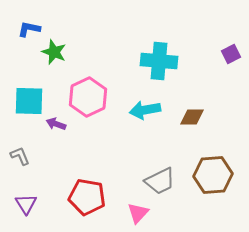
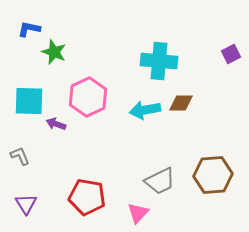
brown diamond: moved 11 px left, 14 px up
